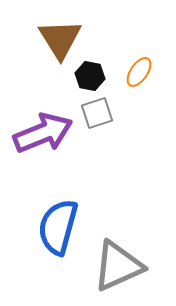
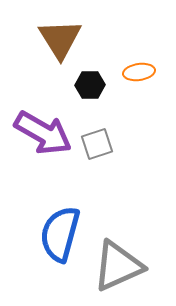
orange ellipse: rotated 48 degrees clockwise
black hexagon: moved 9 px down; rotated 12 degrees counterclockwise
gray square: moved 31 px down
purple arrow: rotated 52 degrees clockwise
blue semicircle: moved 2 px right, 7 px down
